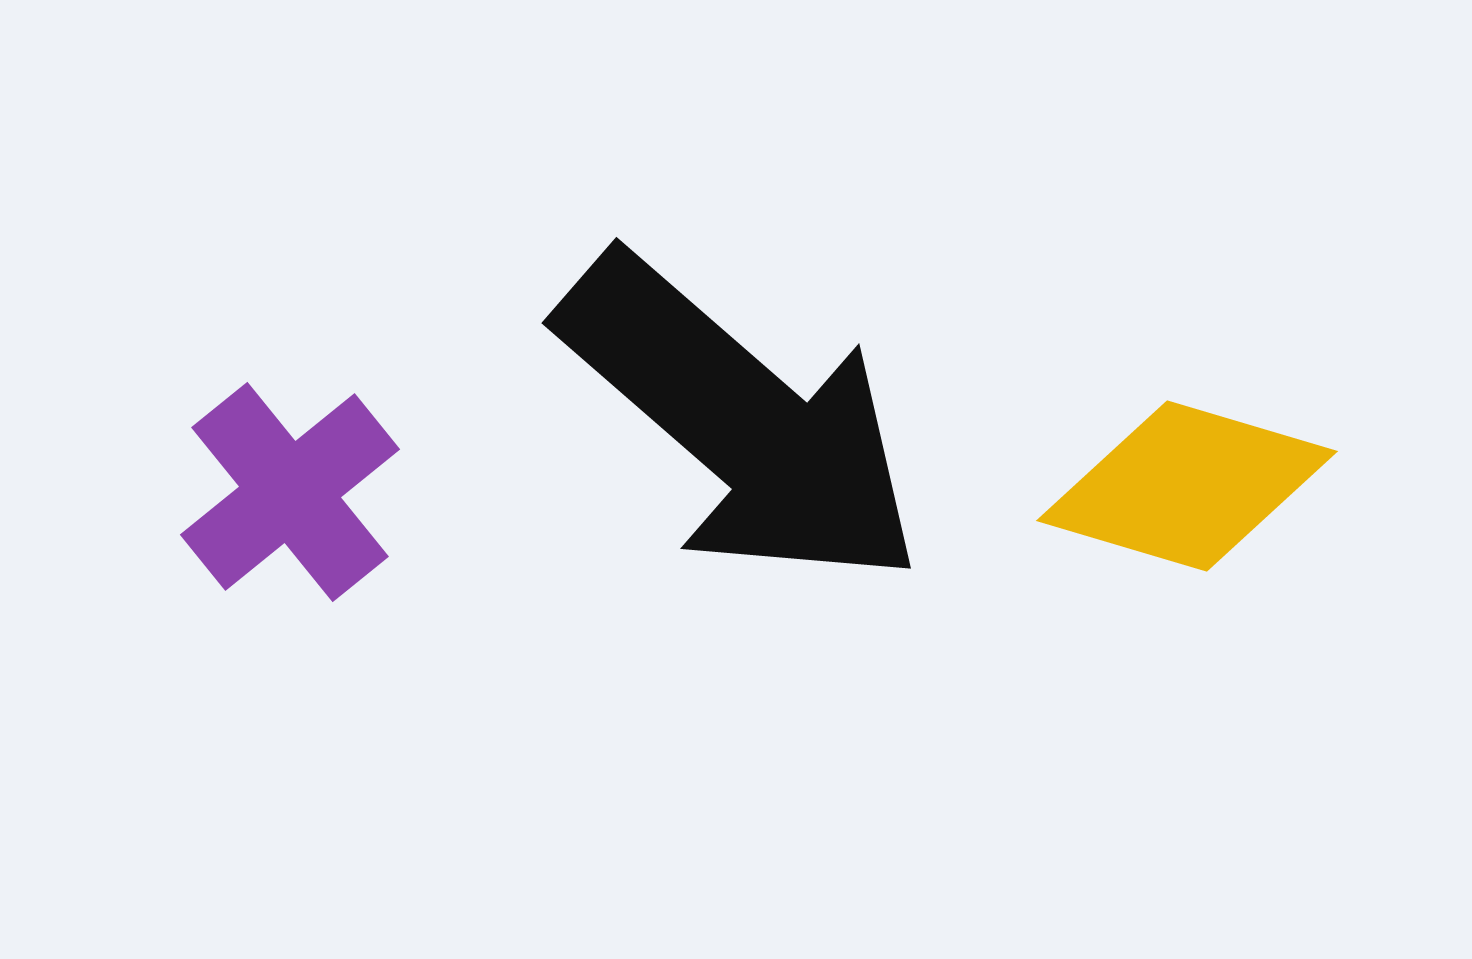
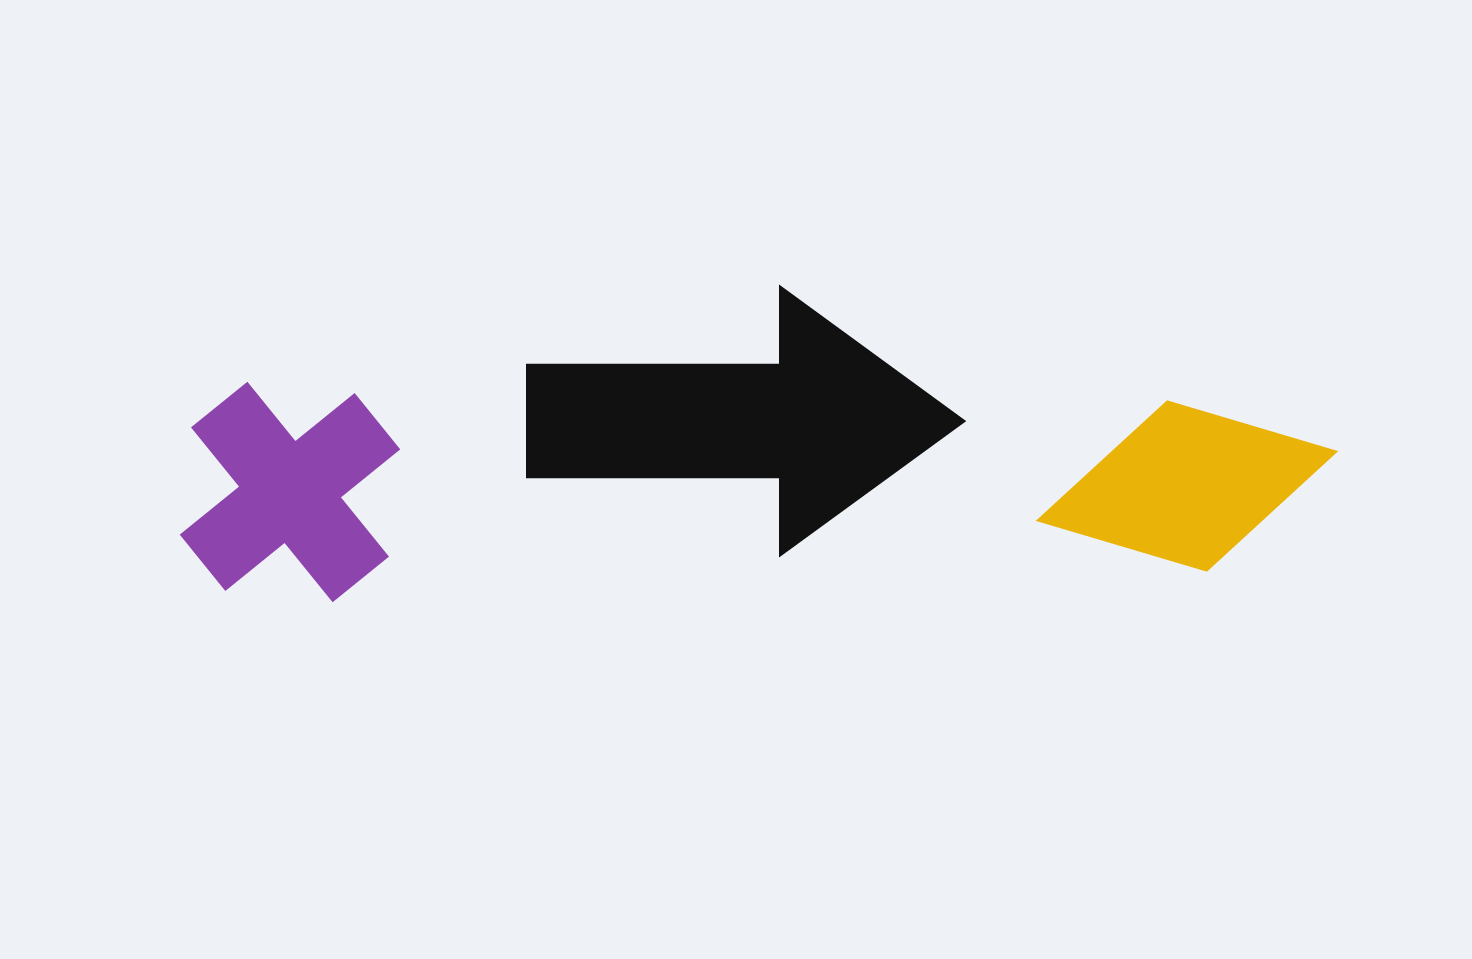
black arrow: rotated 41 degrees counterclockwise
